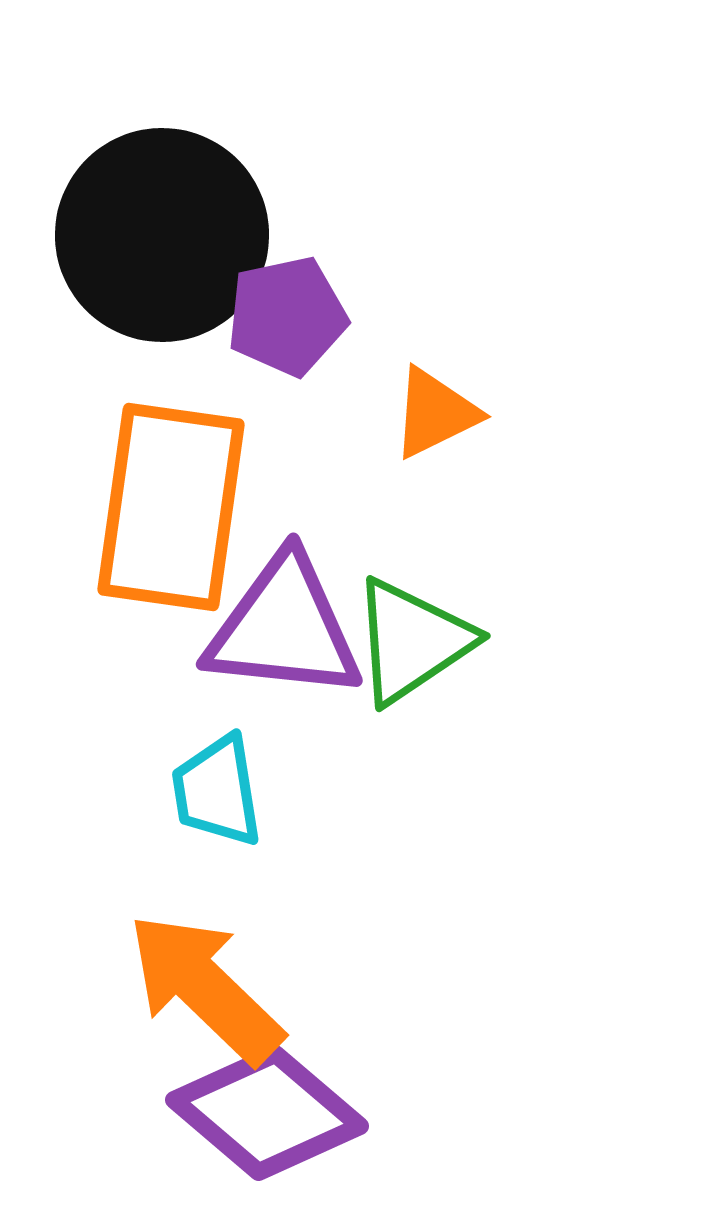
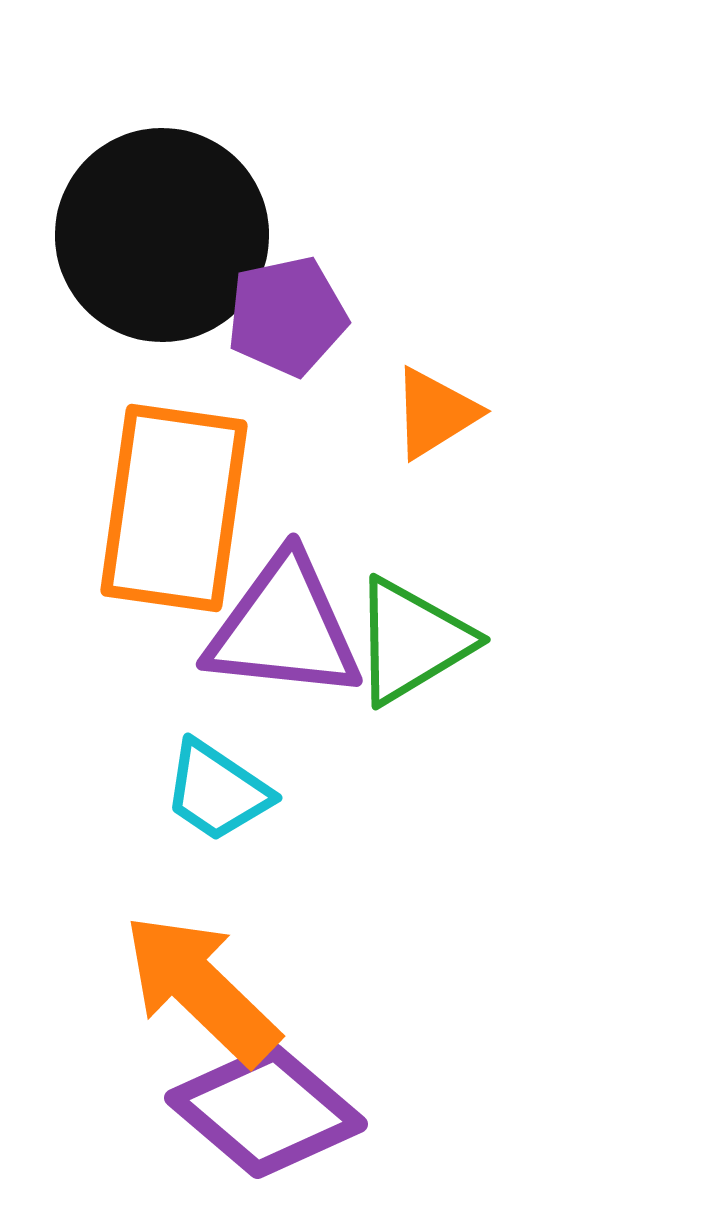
orange triangle: rotated 6 degrees counterclockwise
orange rectangle: moved 3 px right, 1 px down
green triangle: rotated 3 degrees clockwise
cyan trapezoid: rotated 47 degrees counterclockwise
orange arrow: moved 4 px left, 1 px down
purple diamond: moved 1 px left, 2 px up
